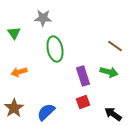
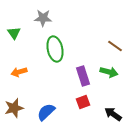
brown star: rotated 18 degrees clockwise
